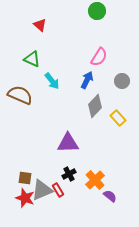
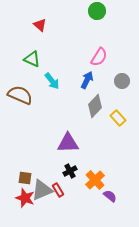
black cross: moved 1 px right, 3 px up
